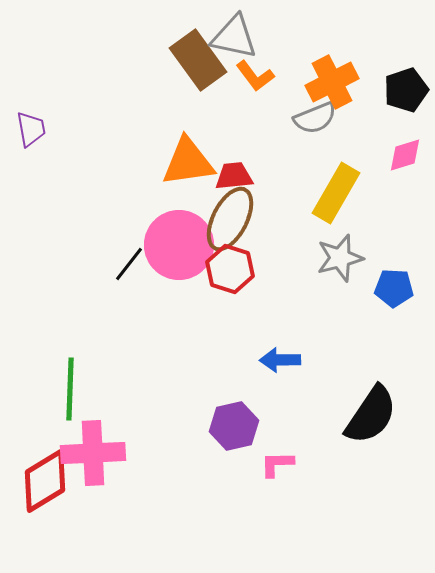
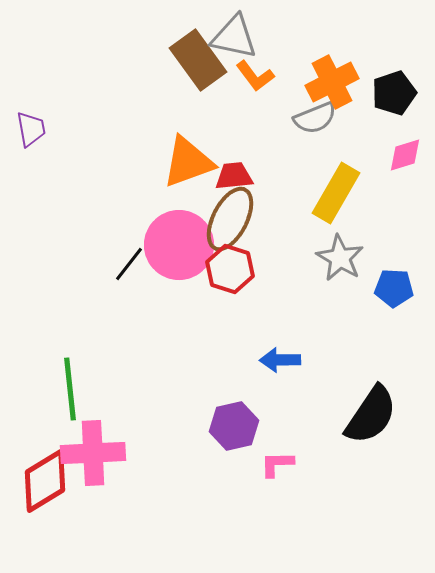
black pentagon: moved 12 px left, 3 px down
orange triangle: rotated 12 degrees counterclockwise
gray star: rotated 27 degrees counterclockwise
green line: rotated 8 degrees counterclockwise
